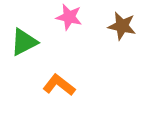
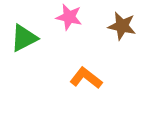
green triangle: moved 4 px up
orange L-shape: moved 27 px right, 7 px up
